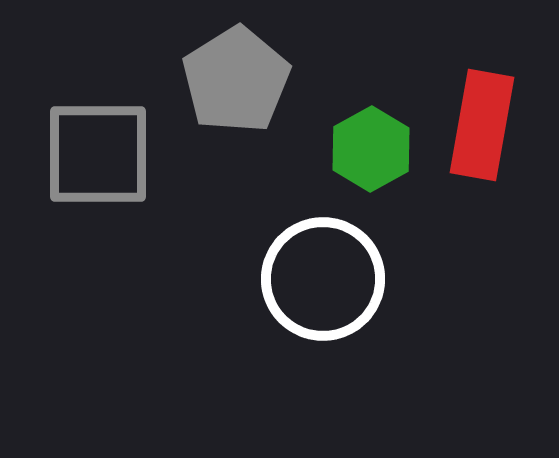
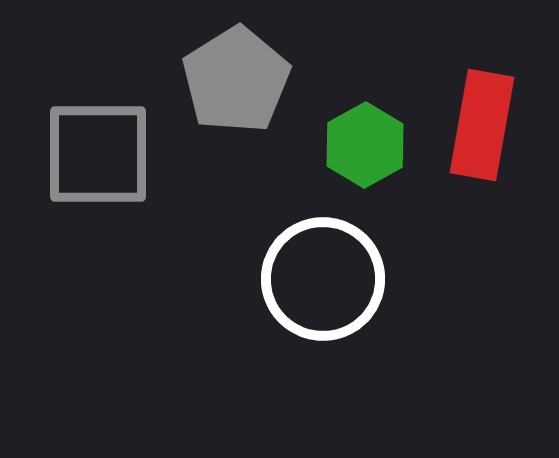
green hexagon: moved 6 px left, 4 px up
